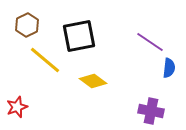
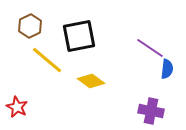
brown hexagon: moved 3 px right, 1 px down
purple line: moved 6 px down
yellow line: moved 2 px right
blue semicircle: moved 2 px left, 1 px down
yellow diamond: moved 2 px left
red star: rotated 25 degrees counterclockwise
